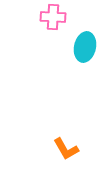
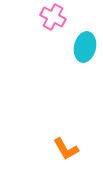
pink cross: rotated 25 degrees clockwise
